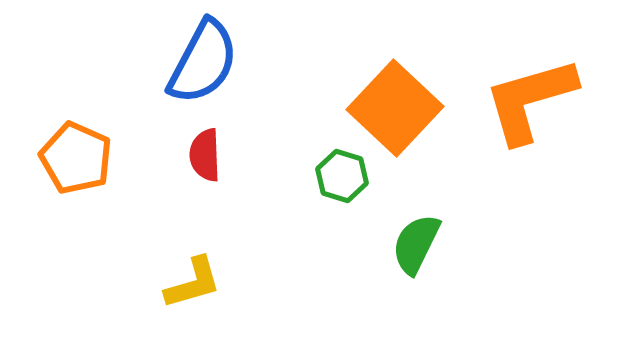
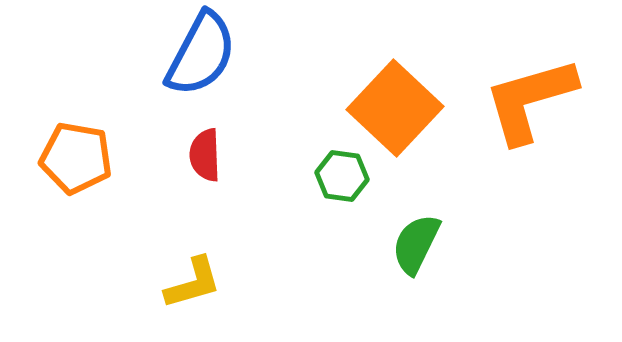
blue semicircle: moved 2 px left, 8 px up
orange pentagon: rotated 14 degrees counterclockwise
green hexagon: rotated 9 degrees counterclockwise
